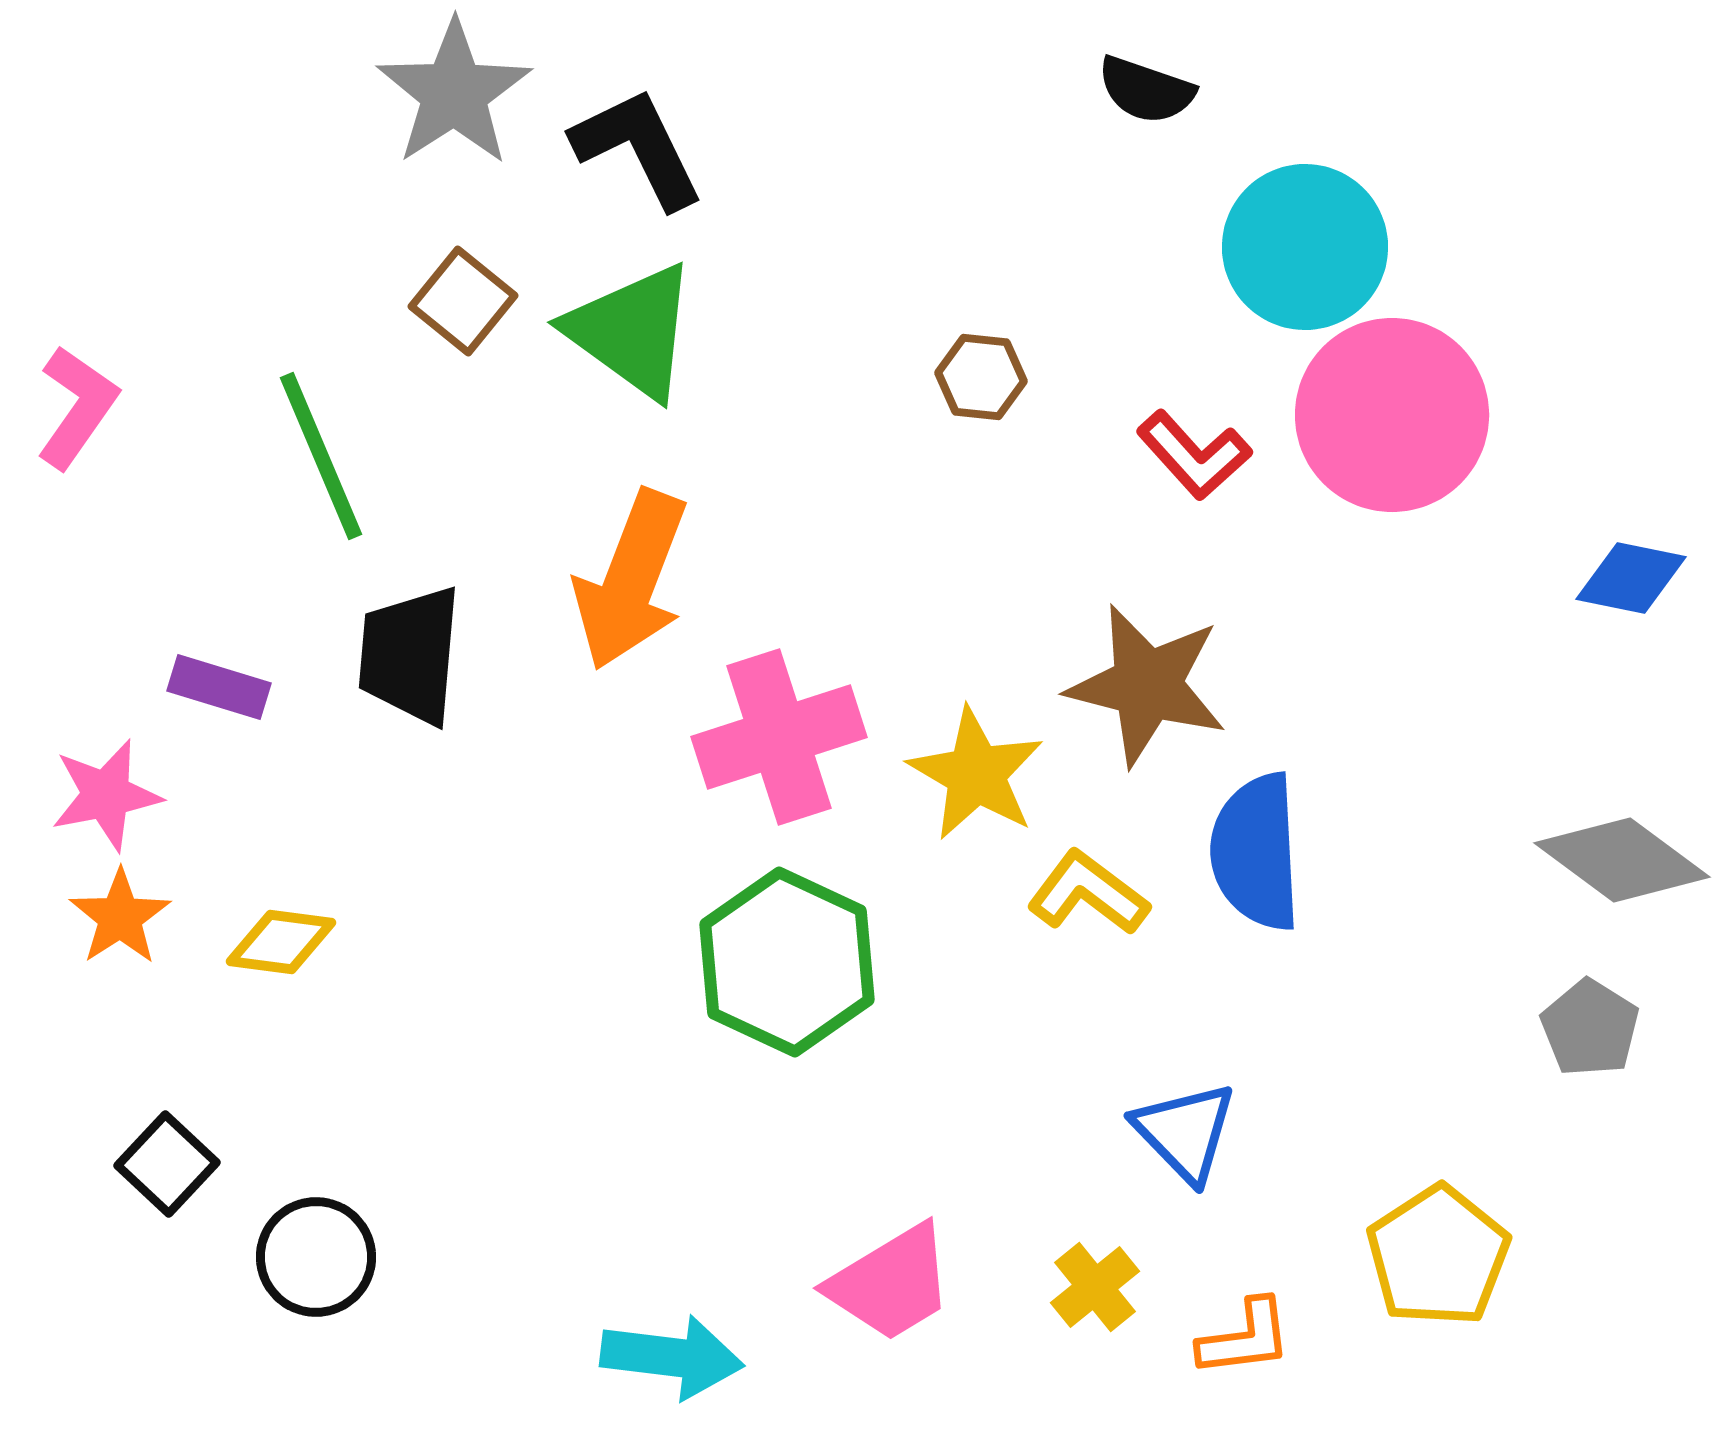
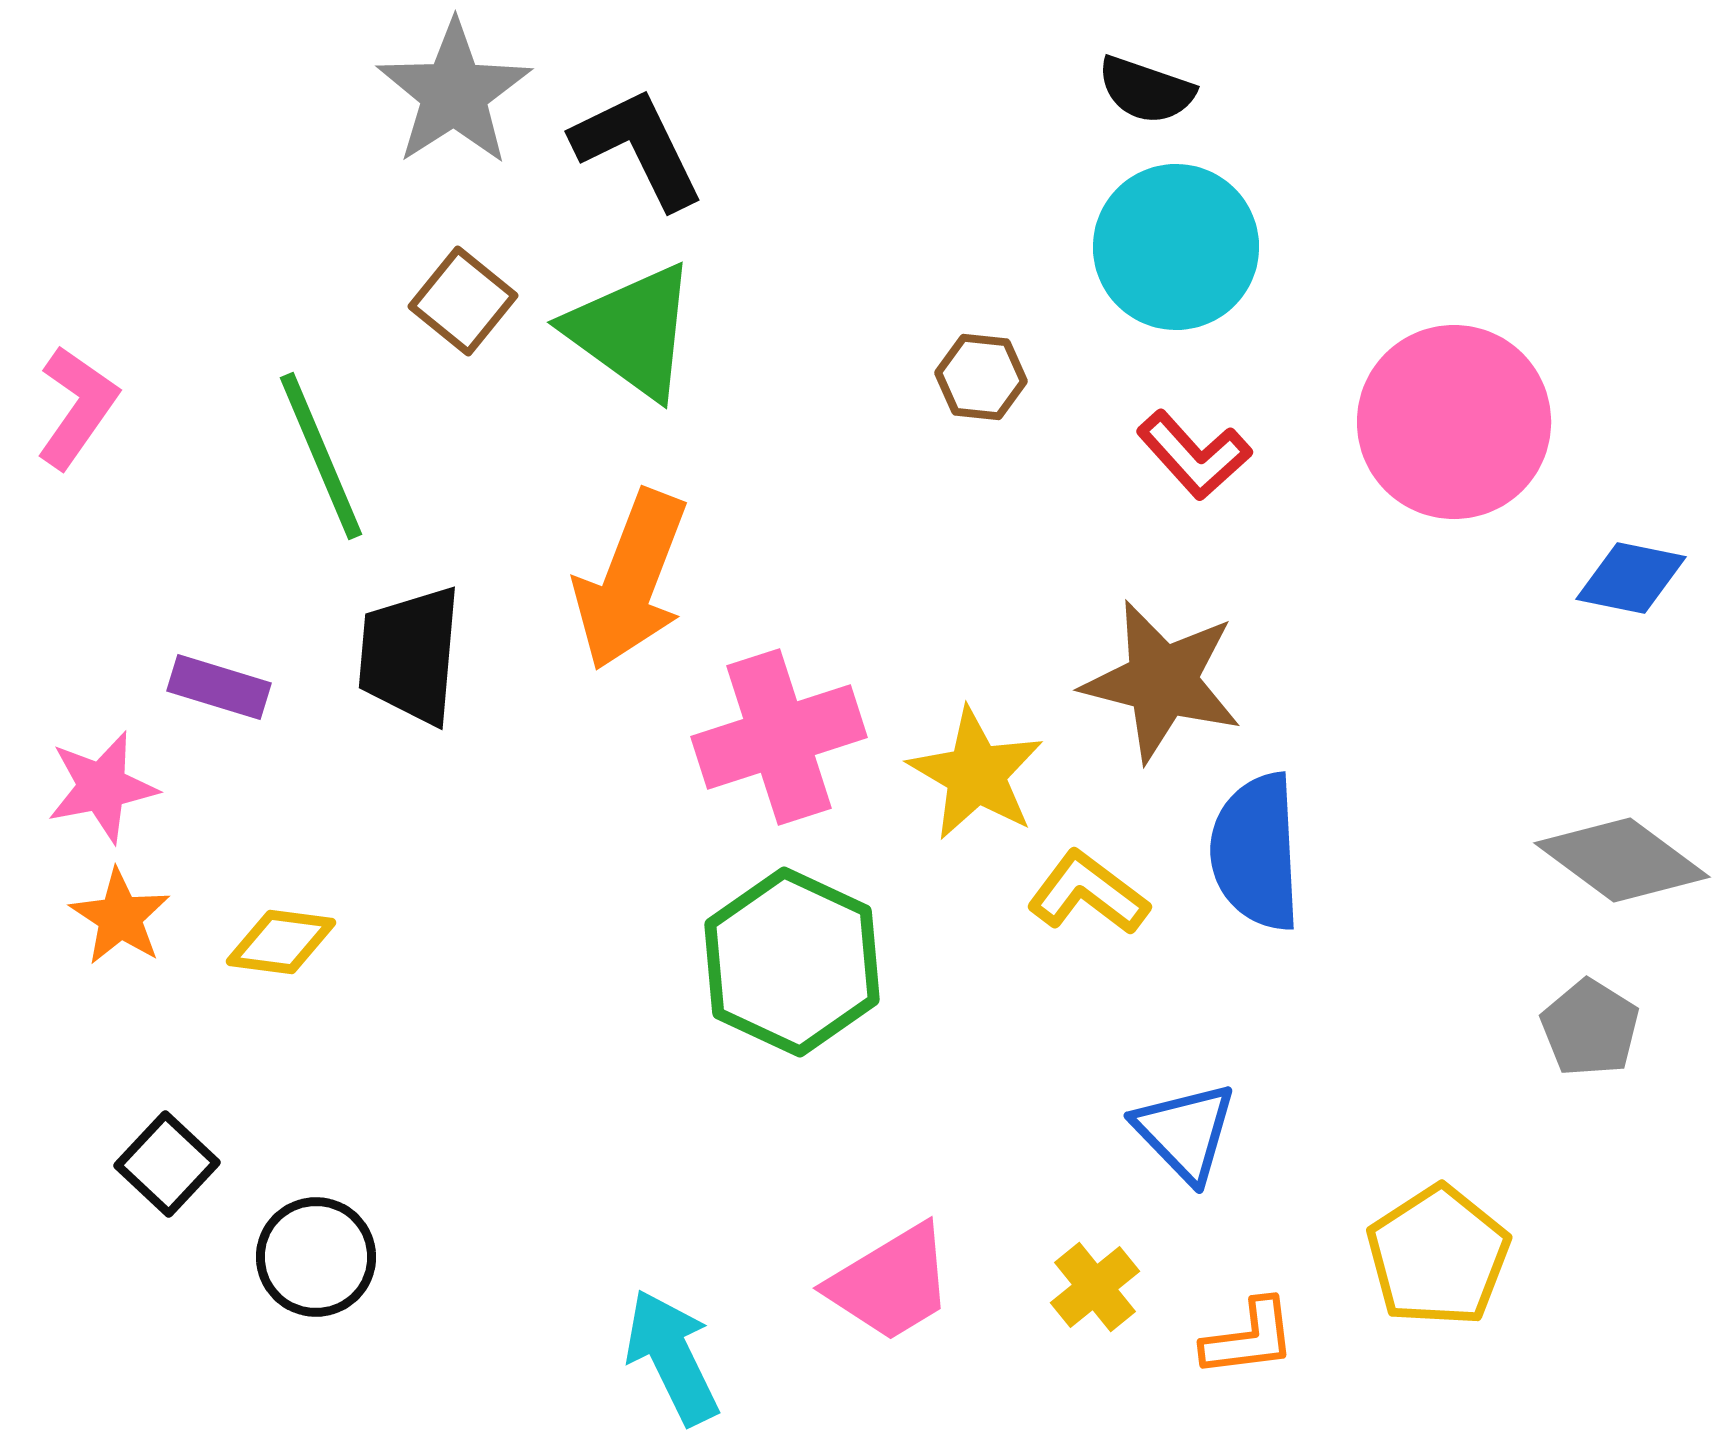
cyan circle: moved 129 px left
pink circle: moved 62 px right, 7 px down
brown star: moved 15 px right, 4 px up
pink star: moved 4 px left, 8 px up
orange star: rotated 6 degrees counterclockwise
green hexagon: moved 5 px right
orange L-shape: moved 4 px right
cyan arrow: rotated 123 degrees counterclockwise
